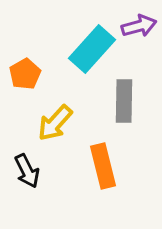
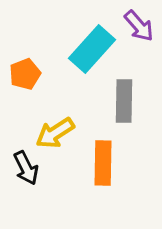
purple arrow: rotated 64 degrees clockwise
orange pentagon: rotated 8 degrees clockwise
yellow arrow: moved 10 px down; rotated 15 degrees clockwise
orange rectangle: moved 3 px up; rotated 15 degrees clockwise
black arrow: moved 1 px left, 3 px up
